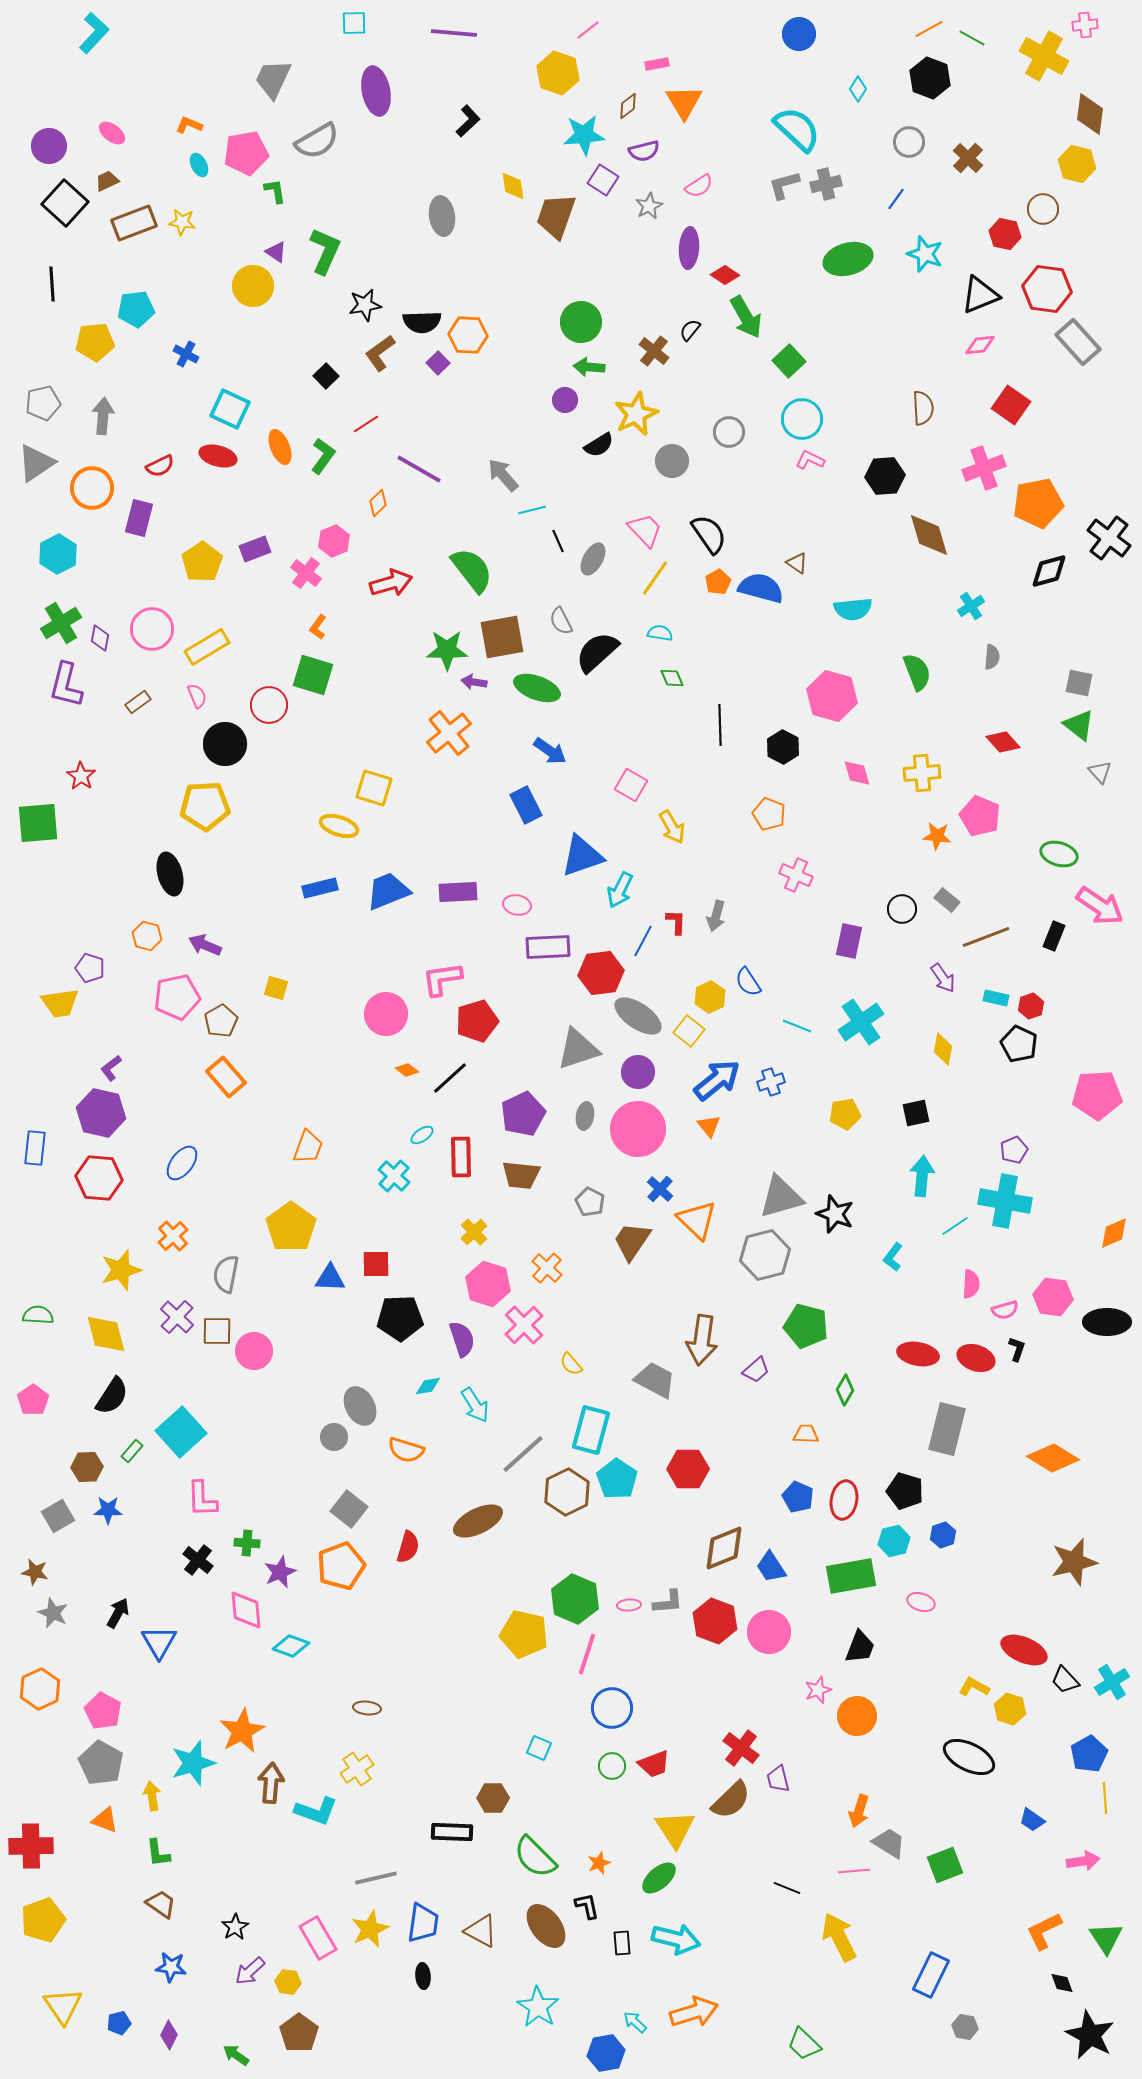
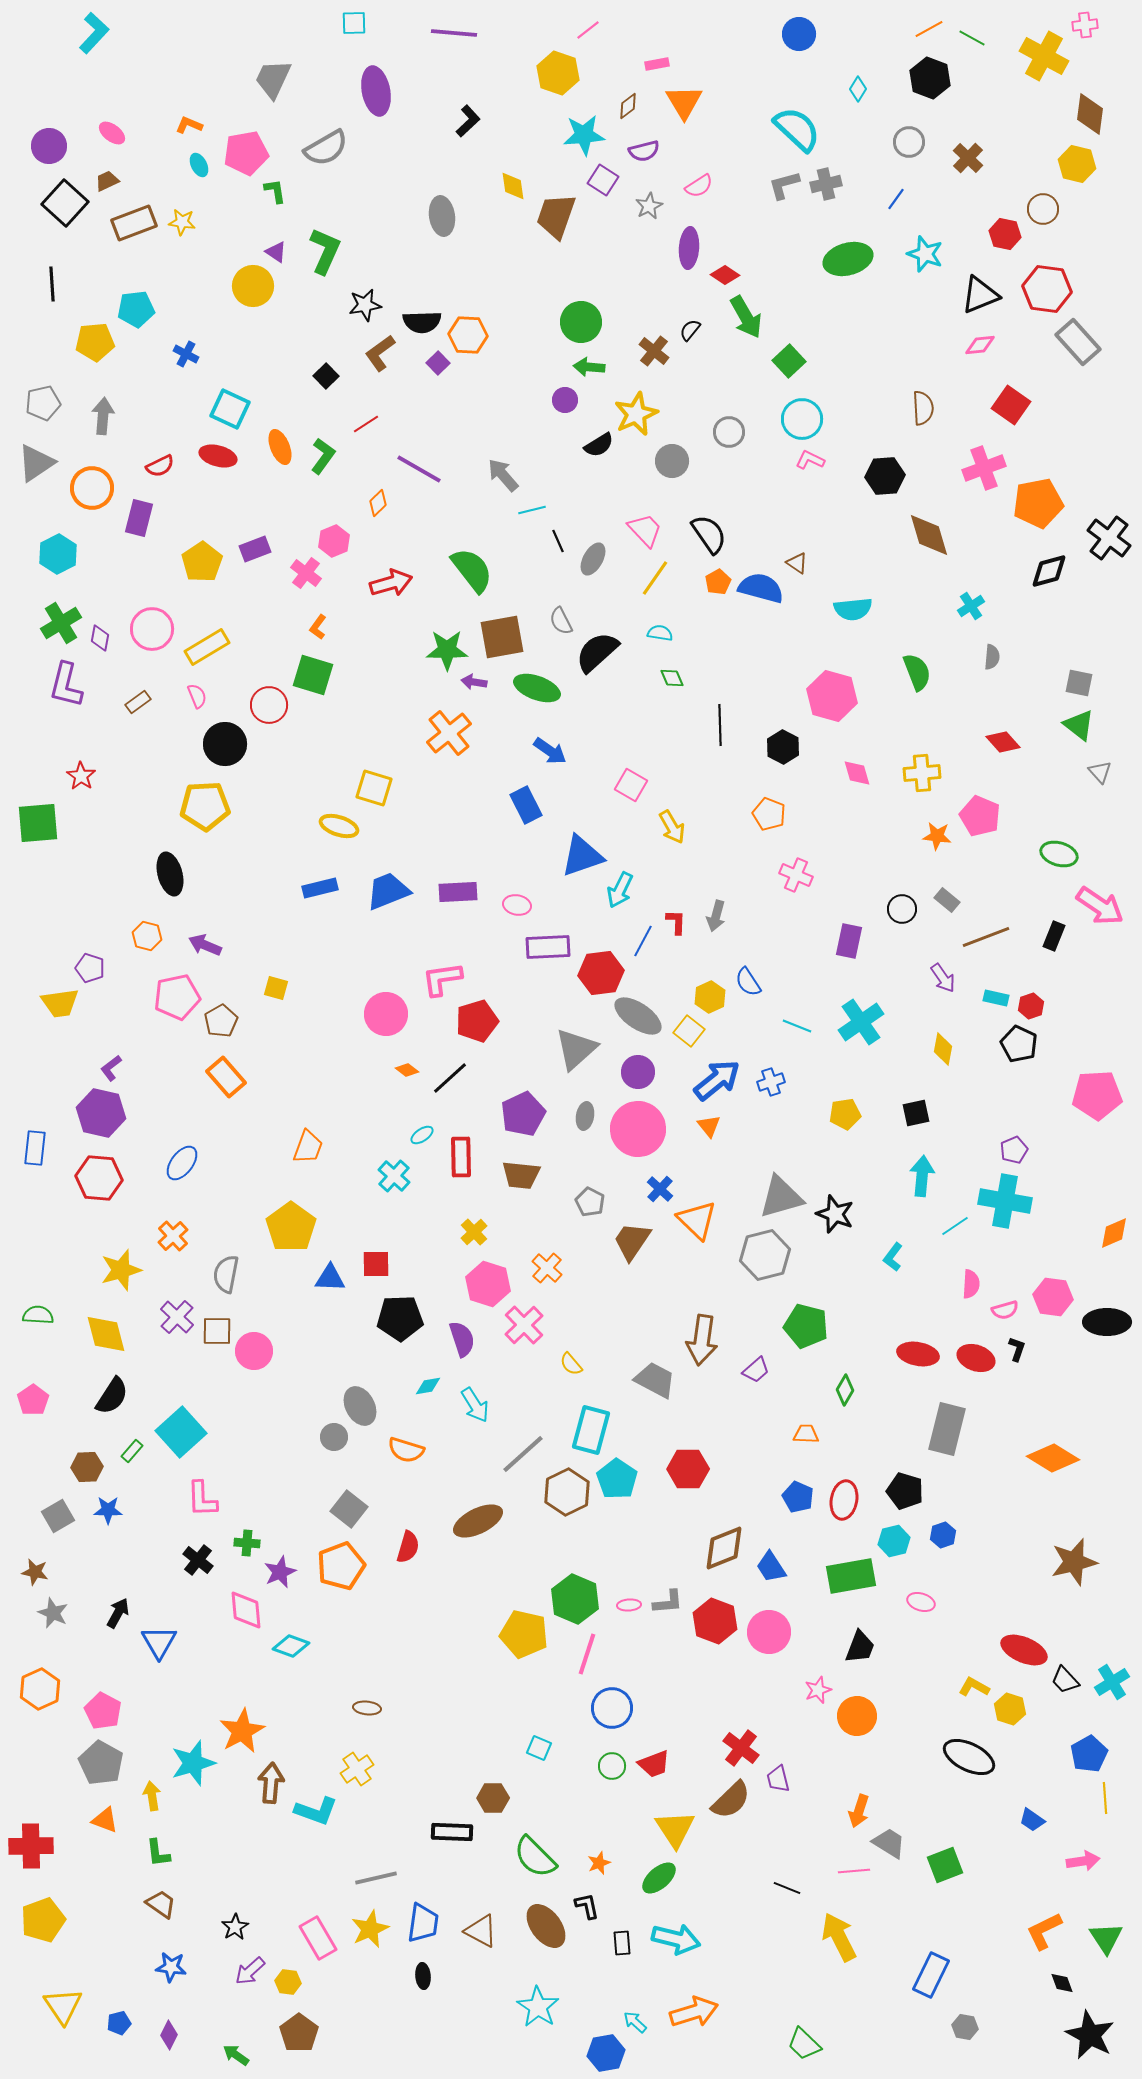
gray semicircle at (317, 141): moved 9 px right, 7 px down
gray triangle at (578, 1049): moved 2 px left; rotated 24 degrees counterclockwise
